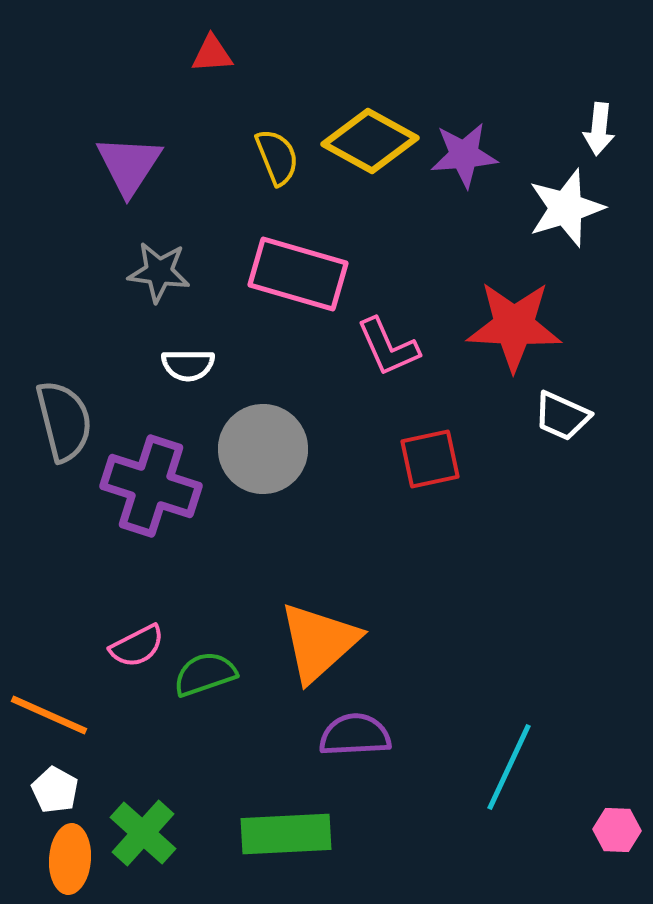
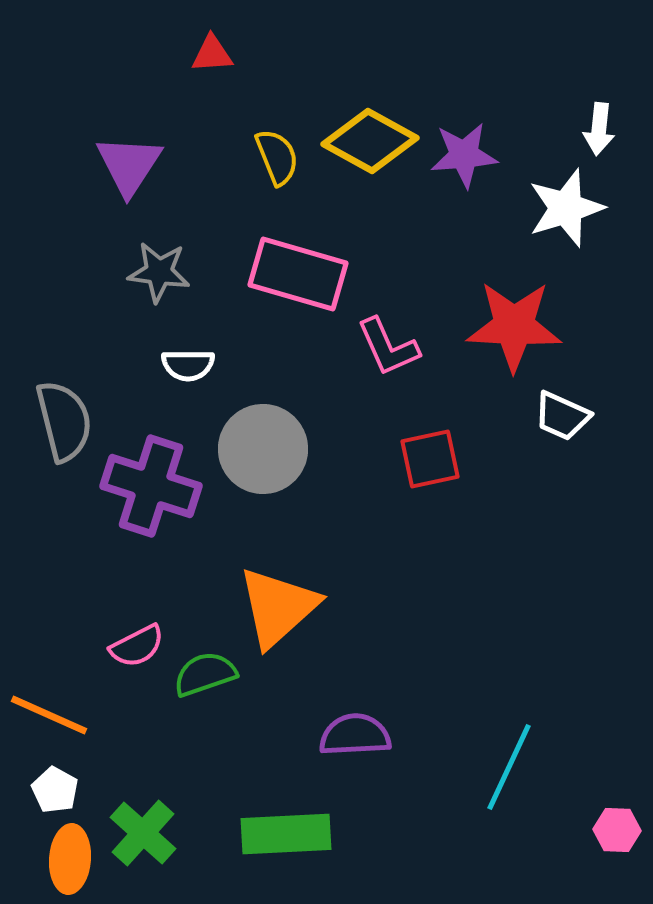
orange triangle: moved 41 px left, 35 px up
